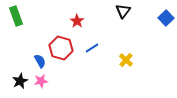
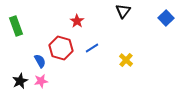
green rectangle: moved 10 px down
